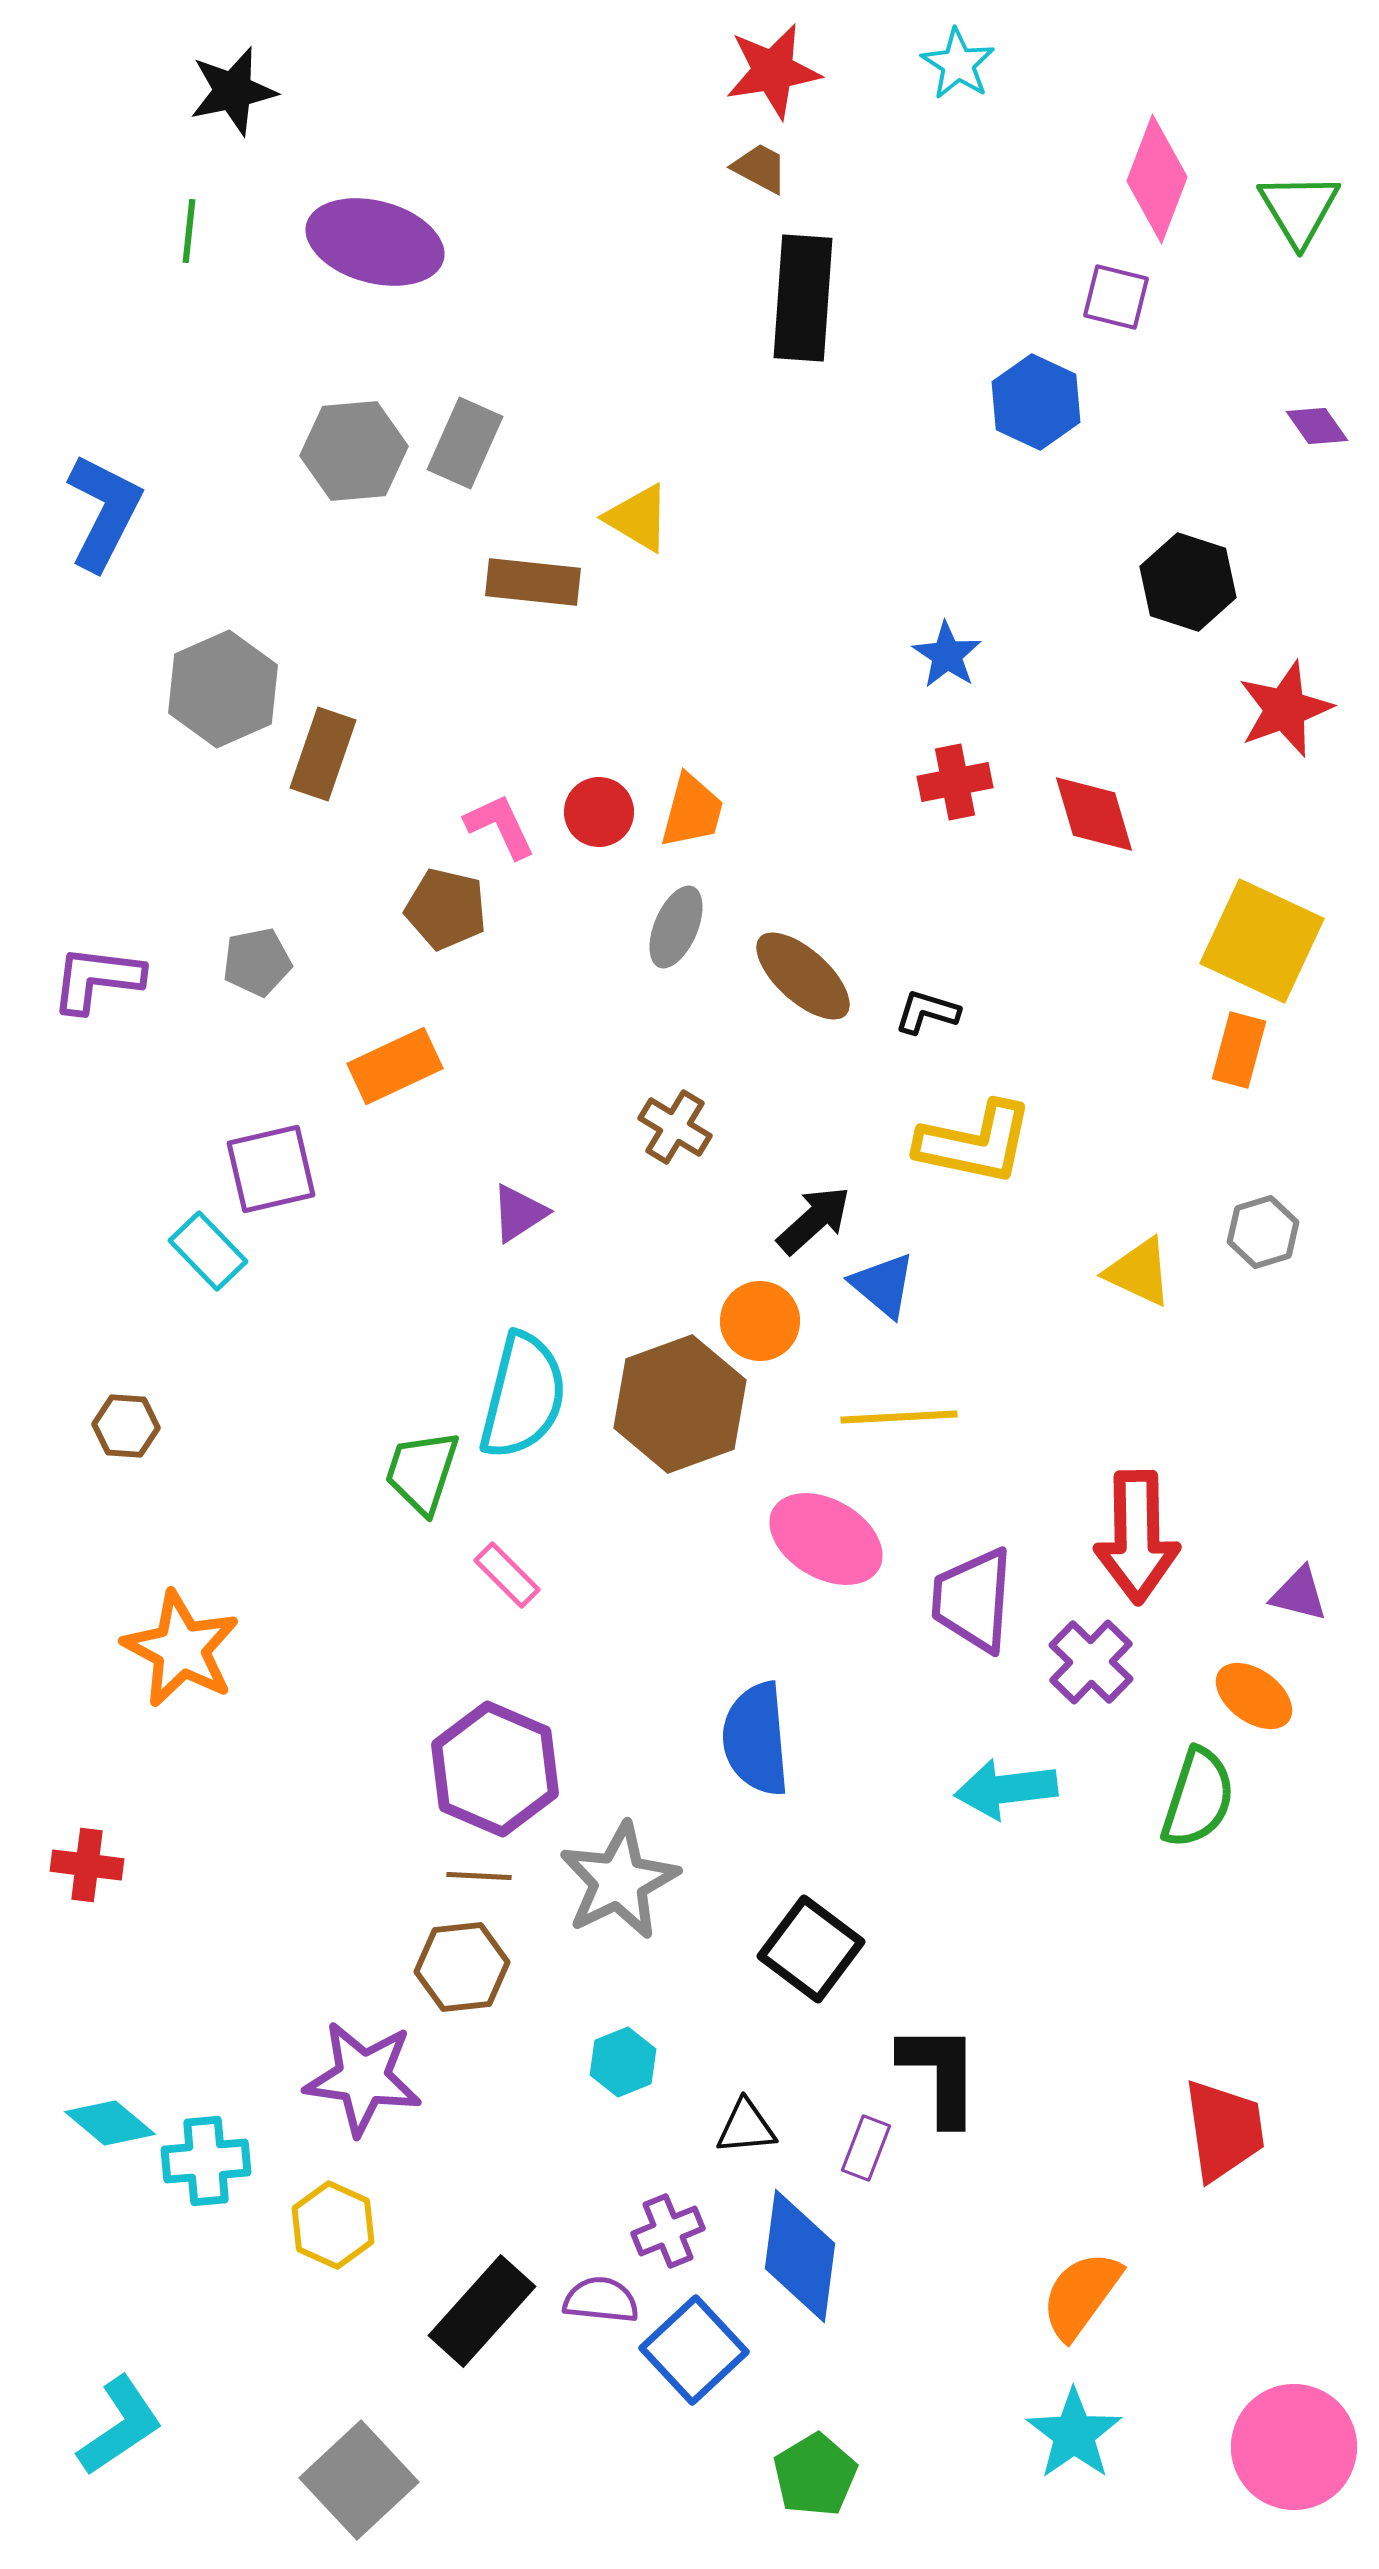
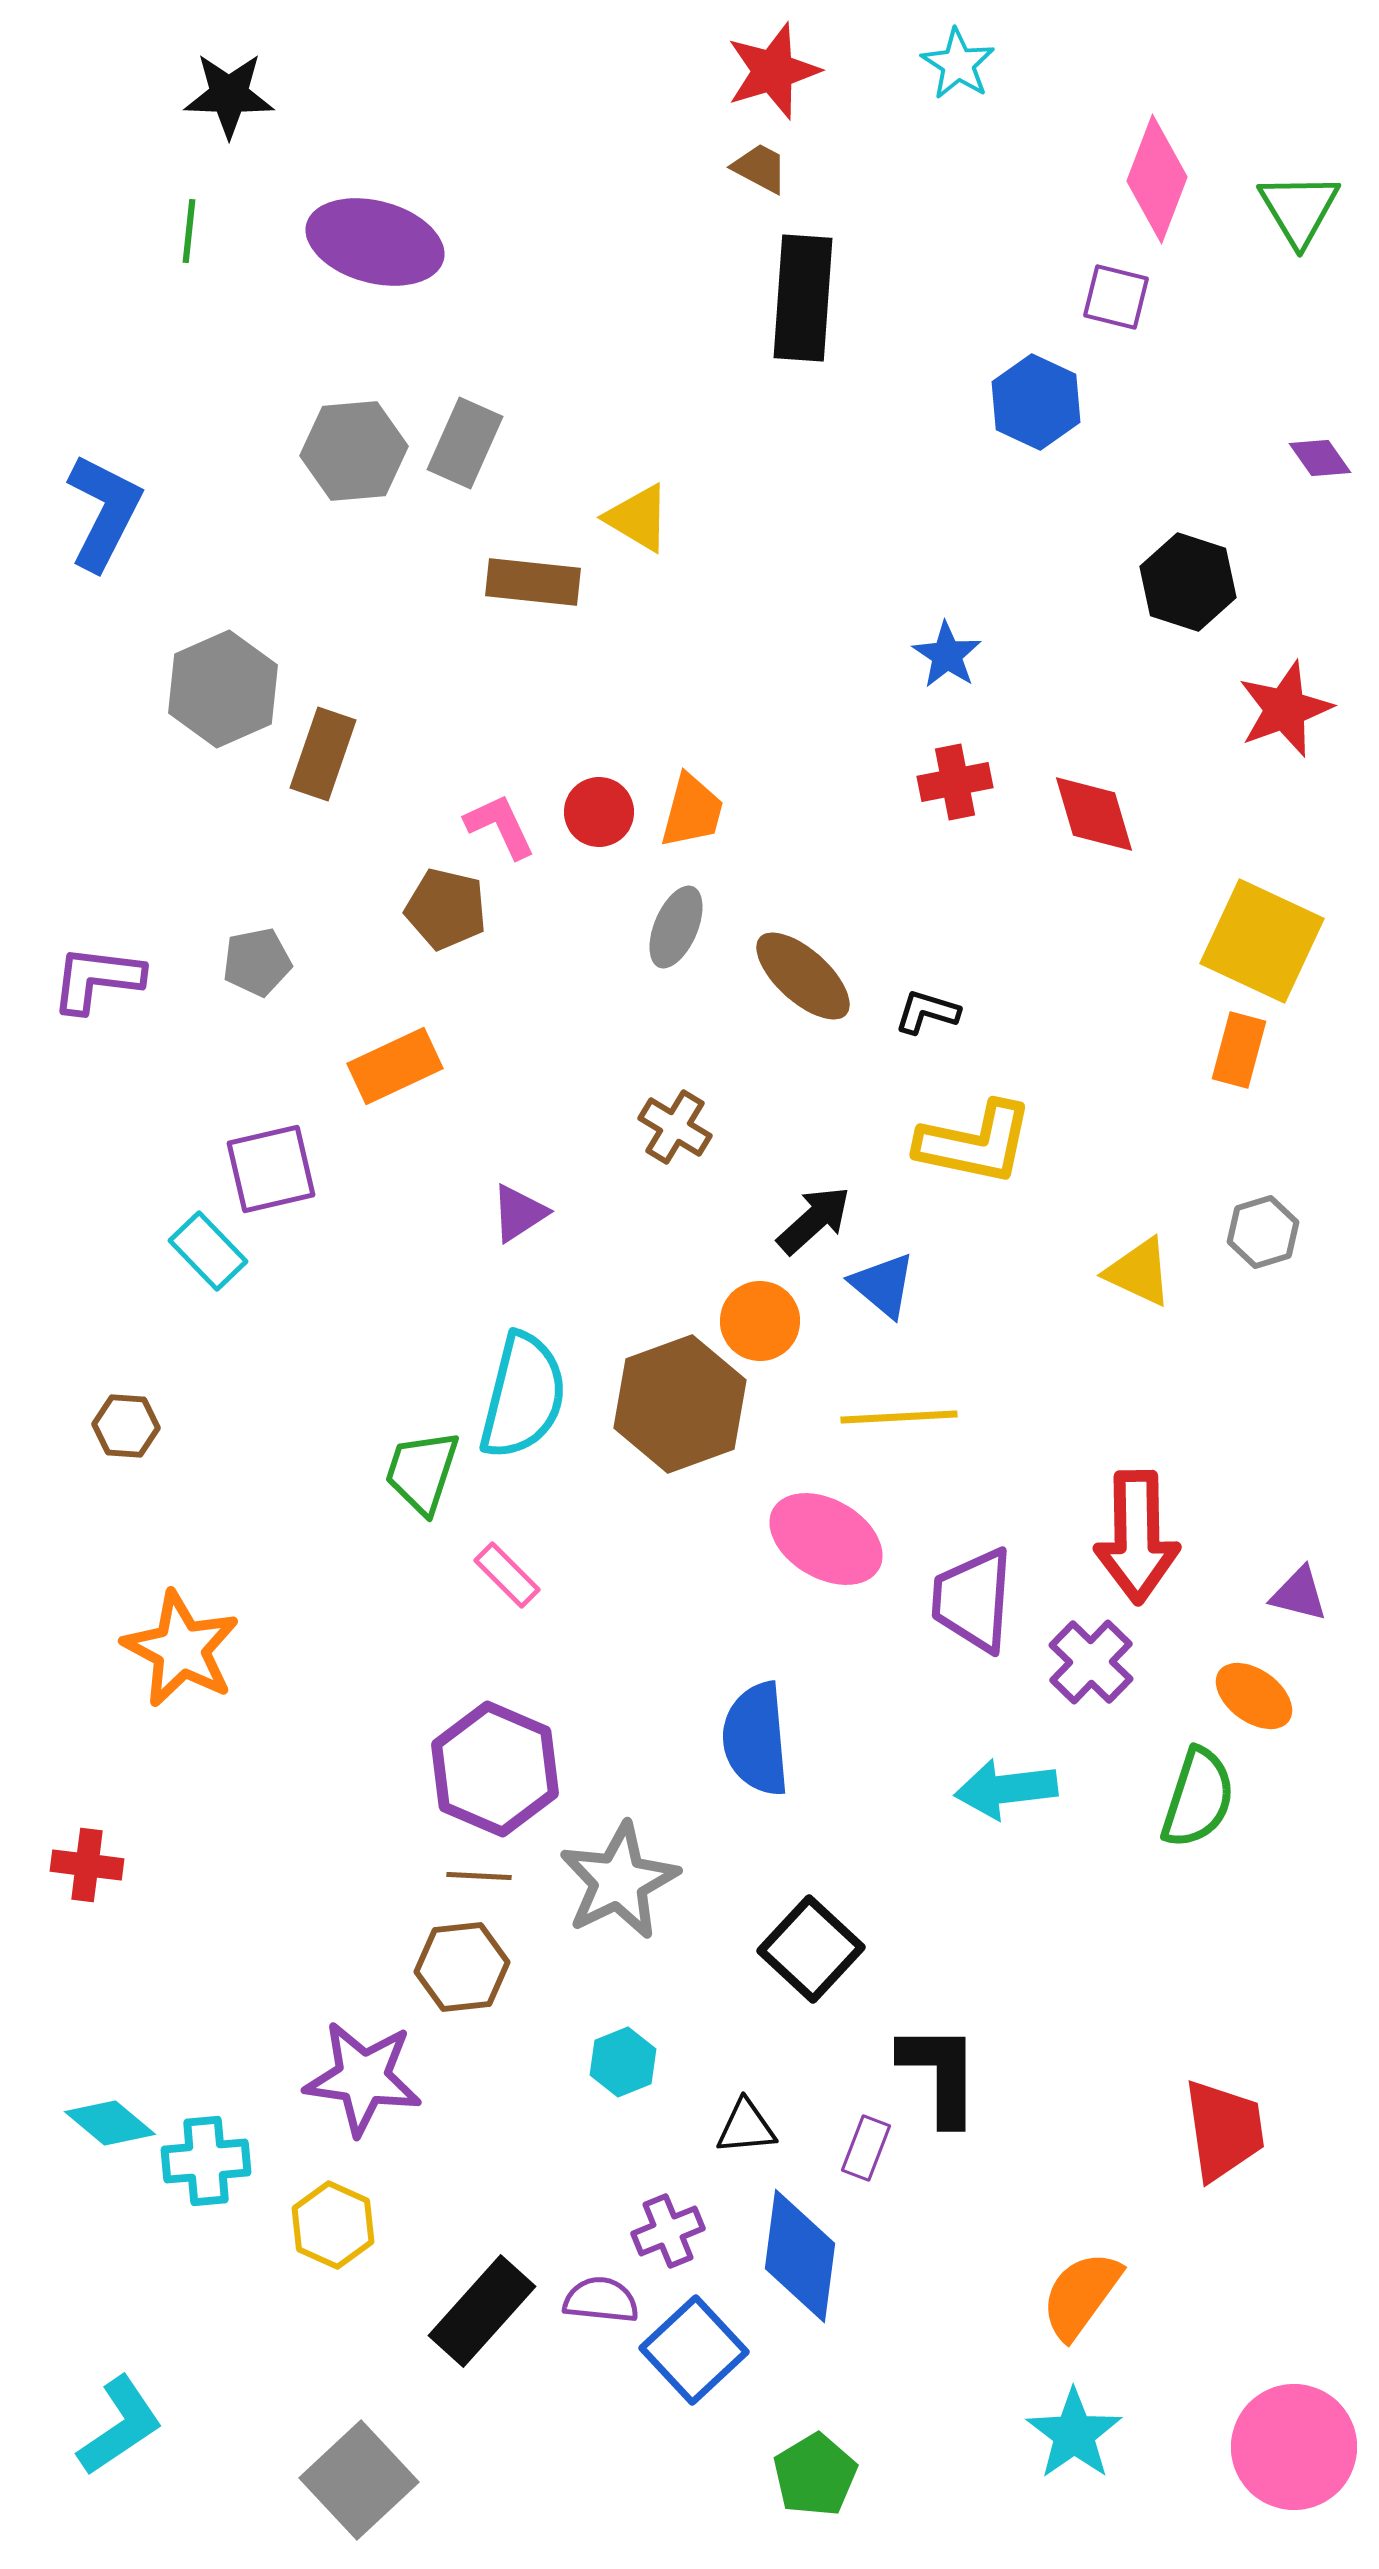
red star at (773, 71): rotated 8 degrees counterclockwise
black star at (233, 91): moved 4 px left, 4 px down; rotated 14 degrees clockwise
purple diamond at (1317, 426): moved 3 px right, 32 px down
black square at (811, 1949): rotated 6 degrees clockwise
